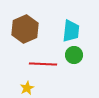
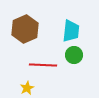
red line: moved 1 px down
